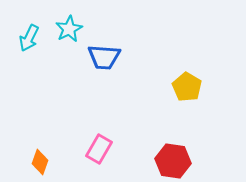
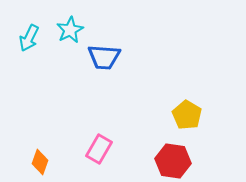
cyan star: moved 1 px right, 1 px down
yellow pentagon: moved 28 px down
